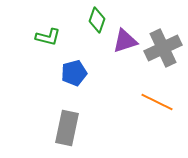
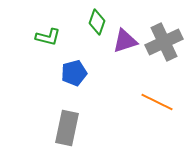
green diamond: moved 2 px down
gray cross: moved 1 px right, 6 px up
